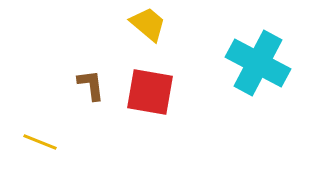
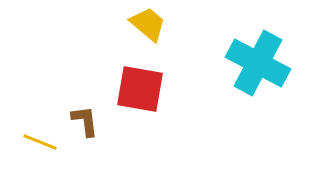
brown L-shape: moved 6 px left, 36 px down
red square: moved 10 px left, 3 px up
